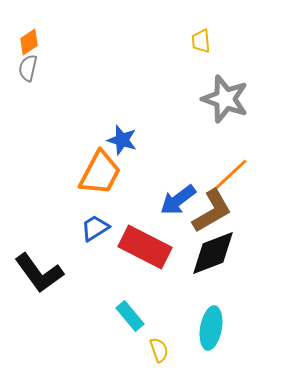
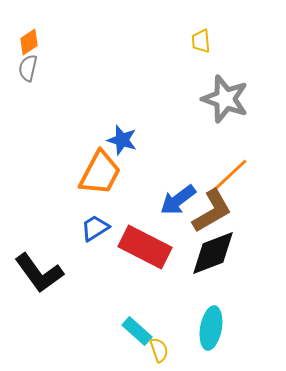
cyan rectangle: moved 7 px right, 15 px down; rotated 8 degrees counterclockwise
